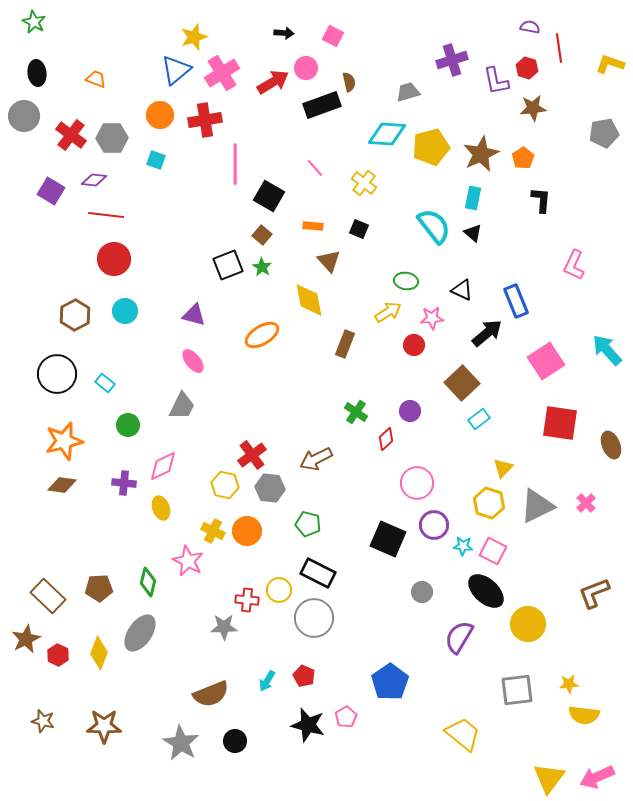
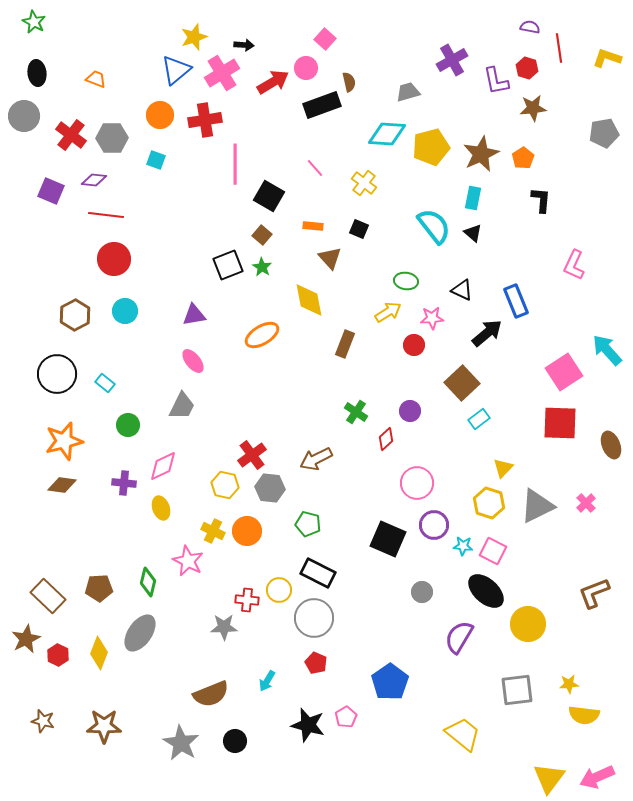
black arrow at (284, 33): moved 40 px left, 12 px down
pink square at (333, 36): moved 8 px left, 3 px down; rotated 15 degrees clockwise
purple cross at (452, 60): rotated 12 degrees counterclockwise
yellow L-shape at (610, 64): moved 3 px left, 6 px up
purple square at (51, 191): rotated 8 degrees counterclockwise
brown triangle at (329, 261): moved 1 px right, 3 px up
purple triangle at (194, 315): rotated 25 degrees counterclockwise
pink square at (546, 361): moved 18 px right, 11 px down
red square at (560, 423): rotated 6 degrees counterclockwise
red pentagon at (304, 676): moved 12 px right, 13 px up
